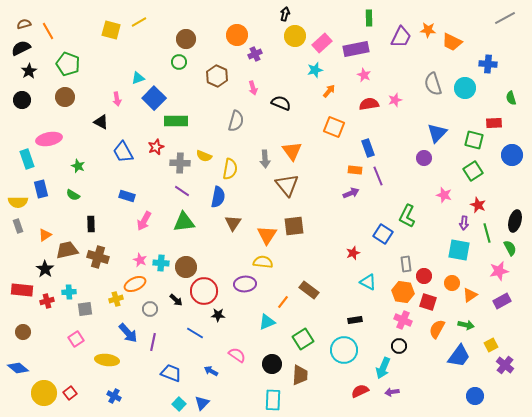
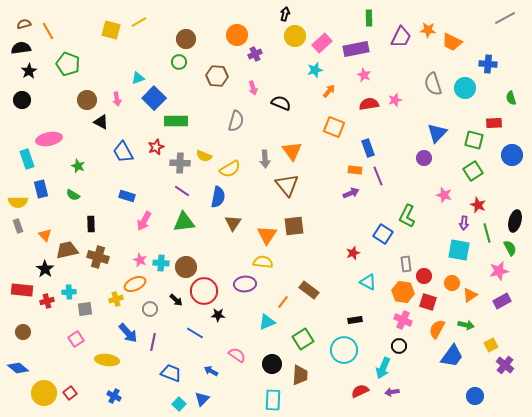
black semicircle at (21, 48): rotated 18 degrees clockwise
brown hexagon at (217, 76): rotated 20 degrees counterclockwise
brown circle at (65, 97): moved 22 px right, 3 px down
yellow semicircle at (230, 169): rotated 50 degrees clockwise
orange triangle at (45, 235): rotated 40 degrees counterclockwise
blue trapezoid at (459, 356): moved 7 px left
blue triangle at (202, 403): moved 4 px up
